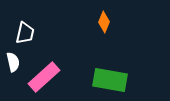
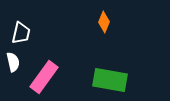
white trapezoid: moved 4 px left
pink rectangle: rotated 12 degrees counterclockwise
